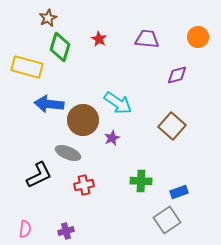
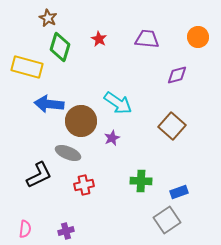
brown star: rotated 18 degrees counterclockwise
brown circle: moved 2 px left, 1 px down
